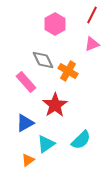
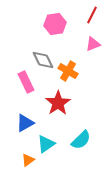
pink hexagon: rotated 20 degrees clockwise
pink triangle: moved 1 px right
pink rectangle: rotated 15 degrees clockwise
red star: moved 3 px right, 2 px up
